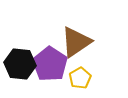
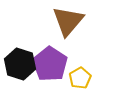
brown triangle: moved 8 px left, 21 px up; rotated 16 degrees counterclockwise
black hexagon: rotated 12 degrees clockwise
